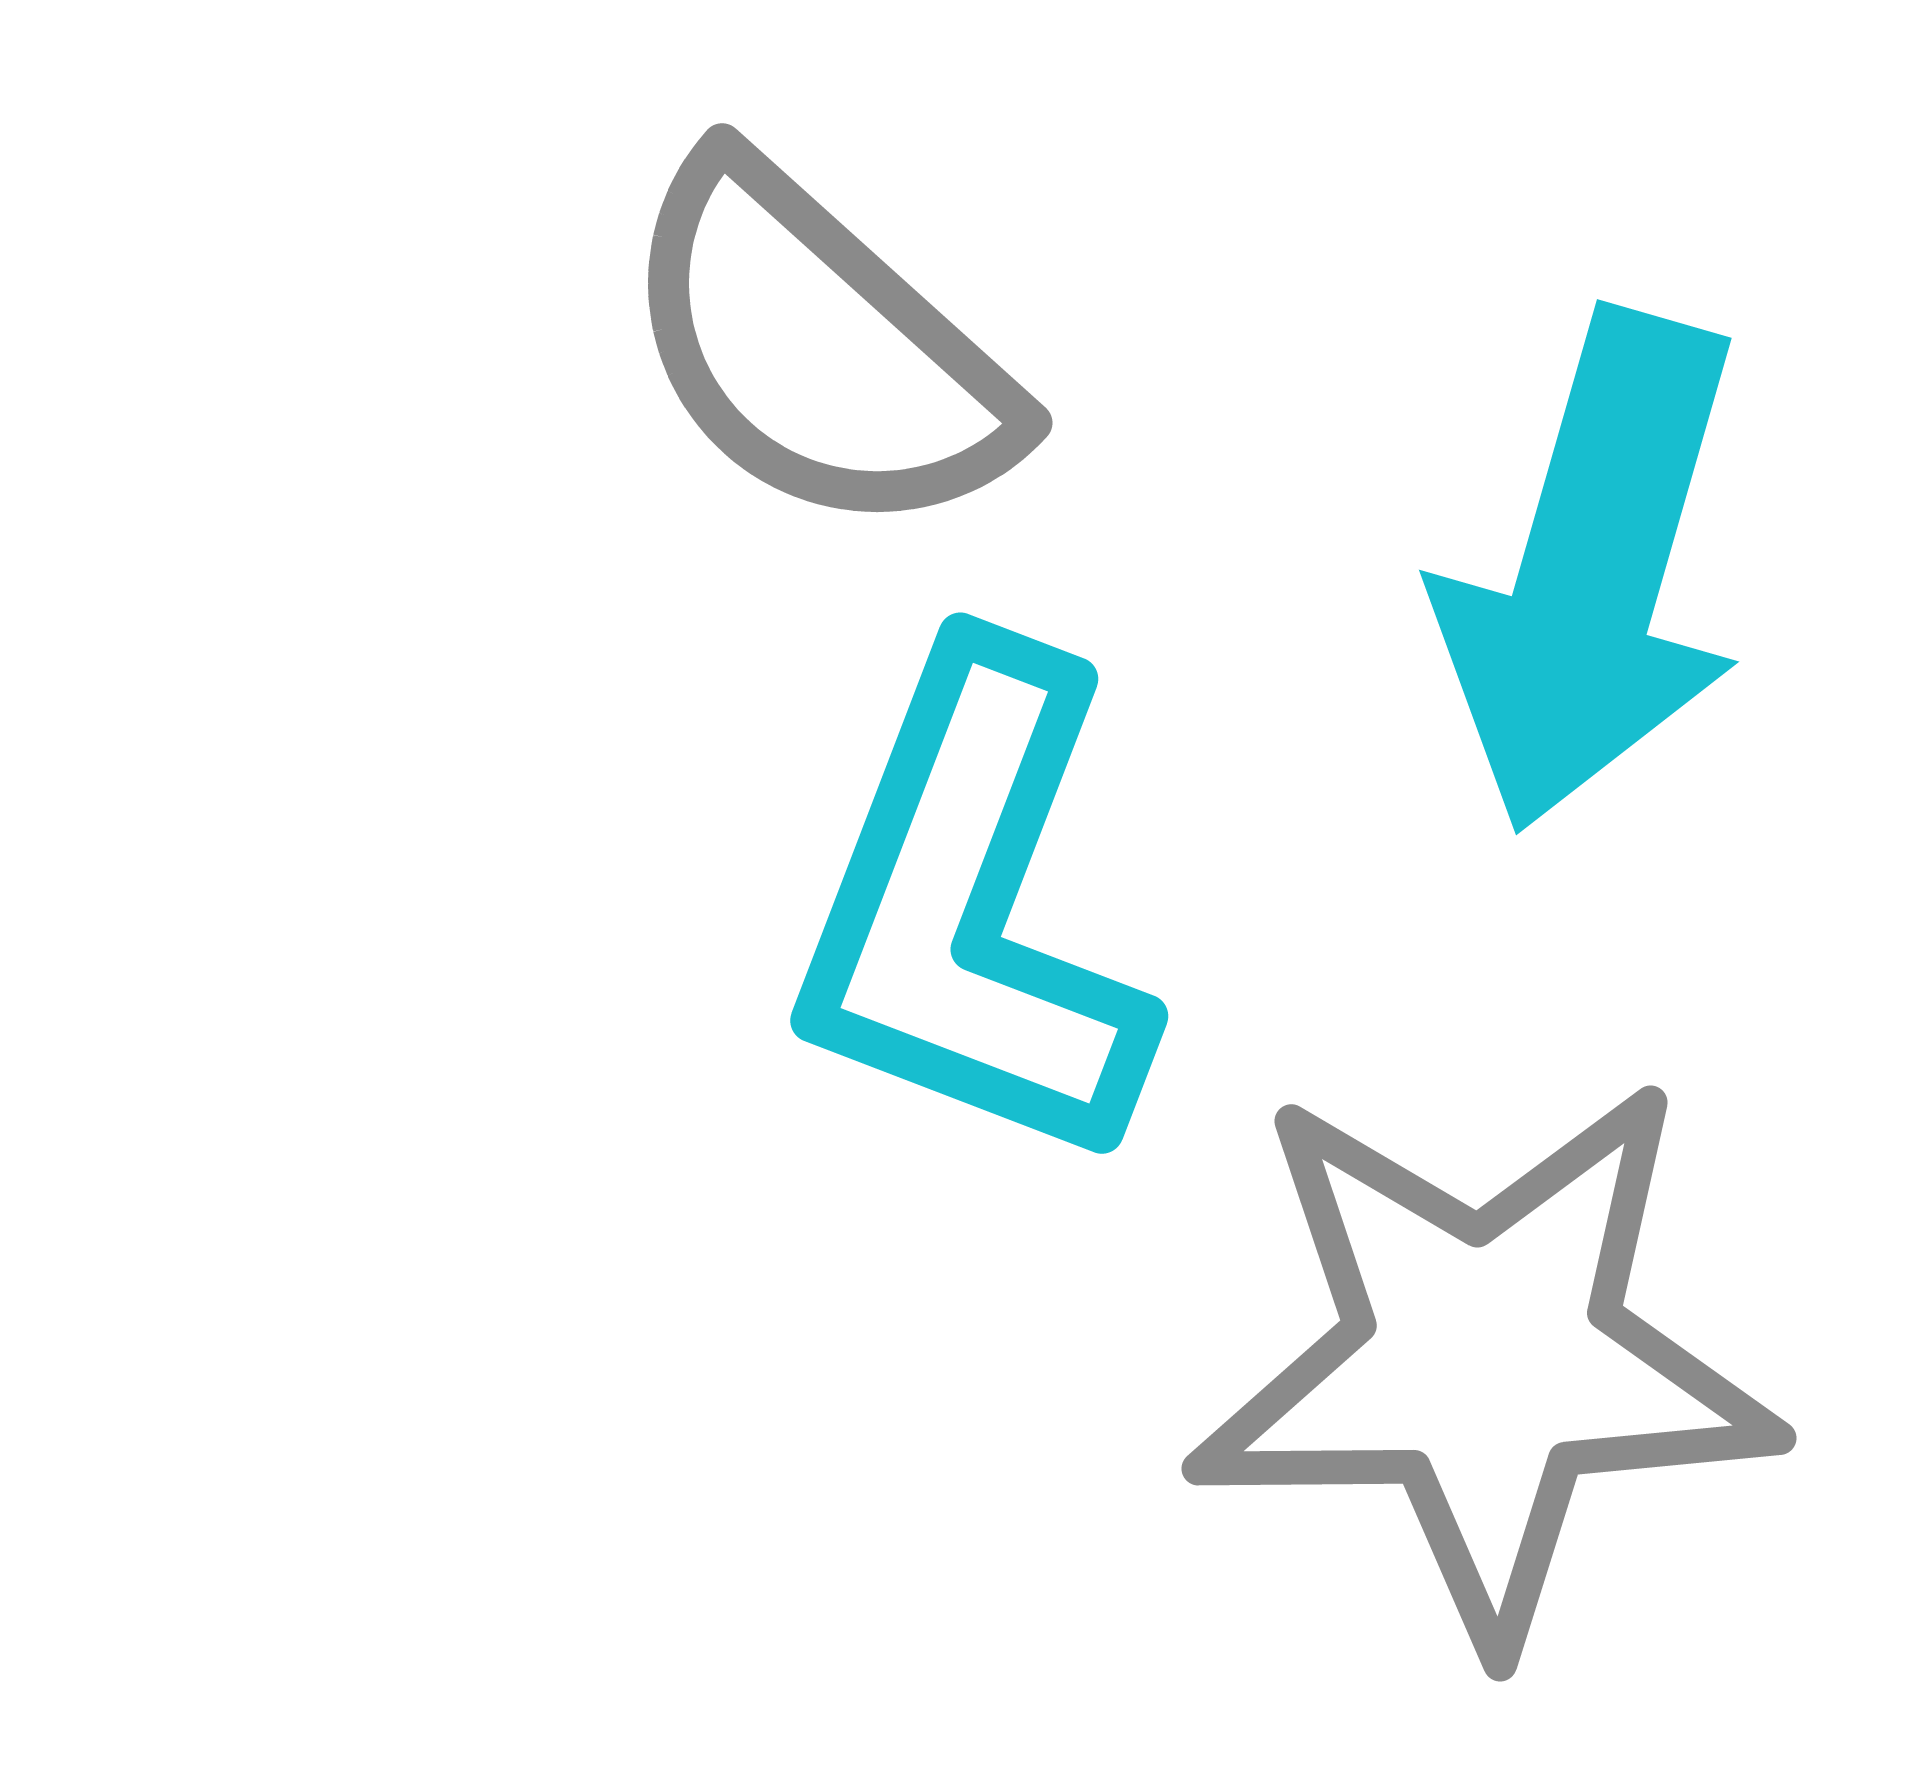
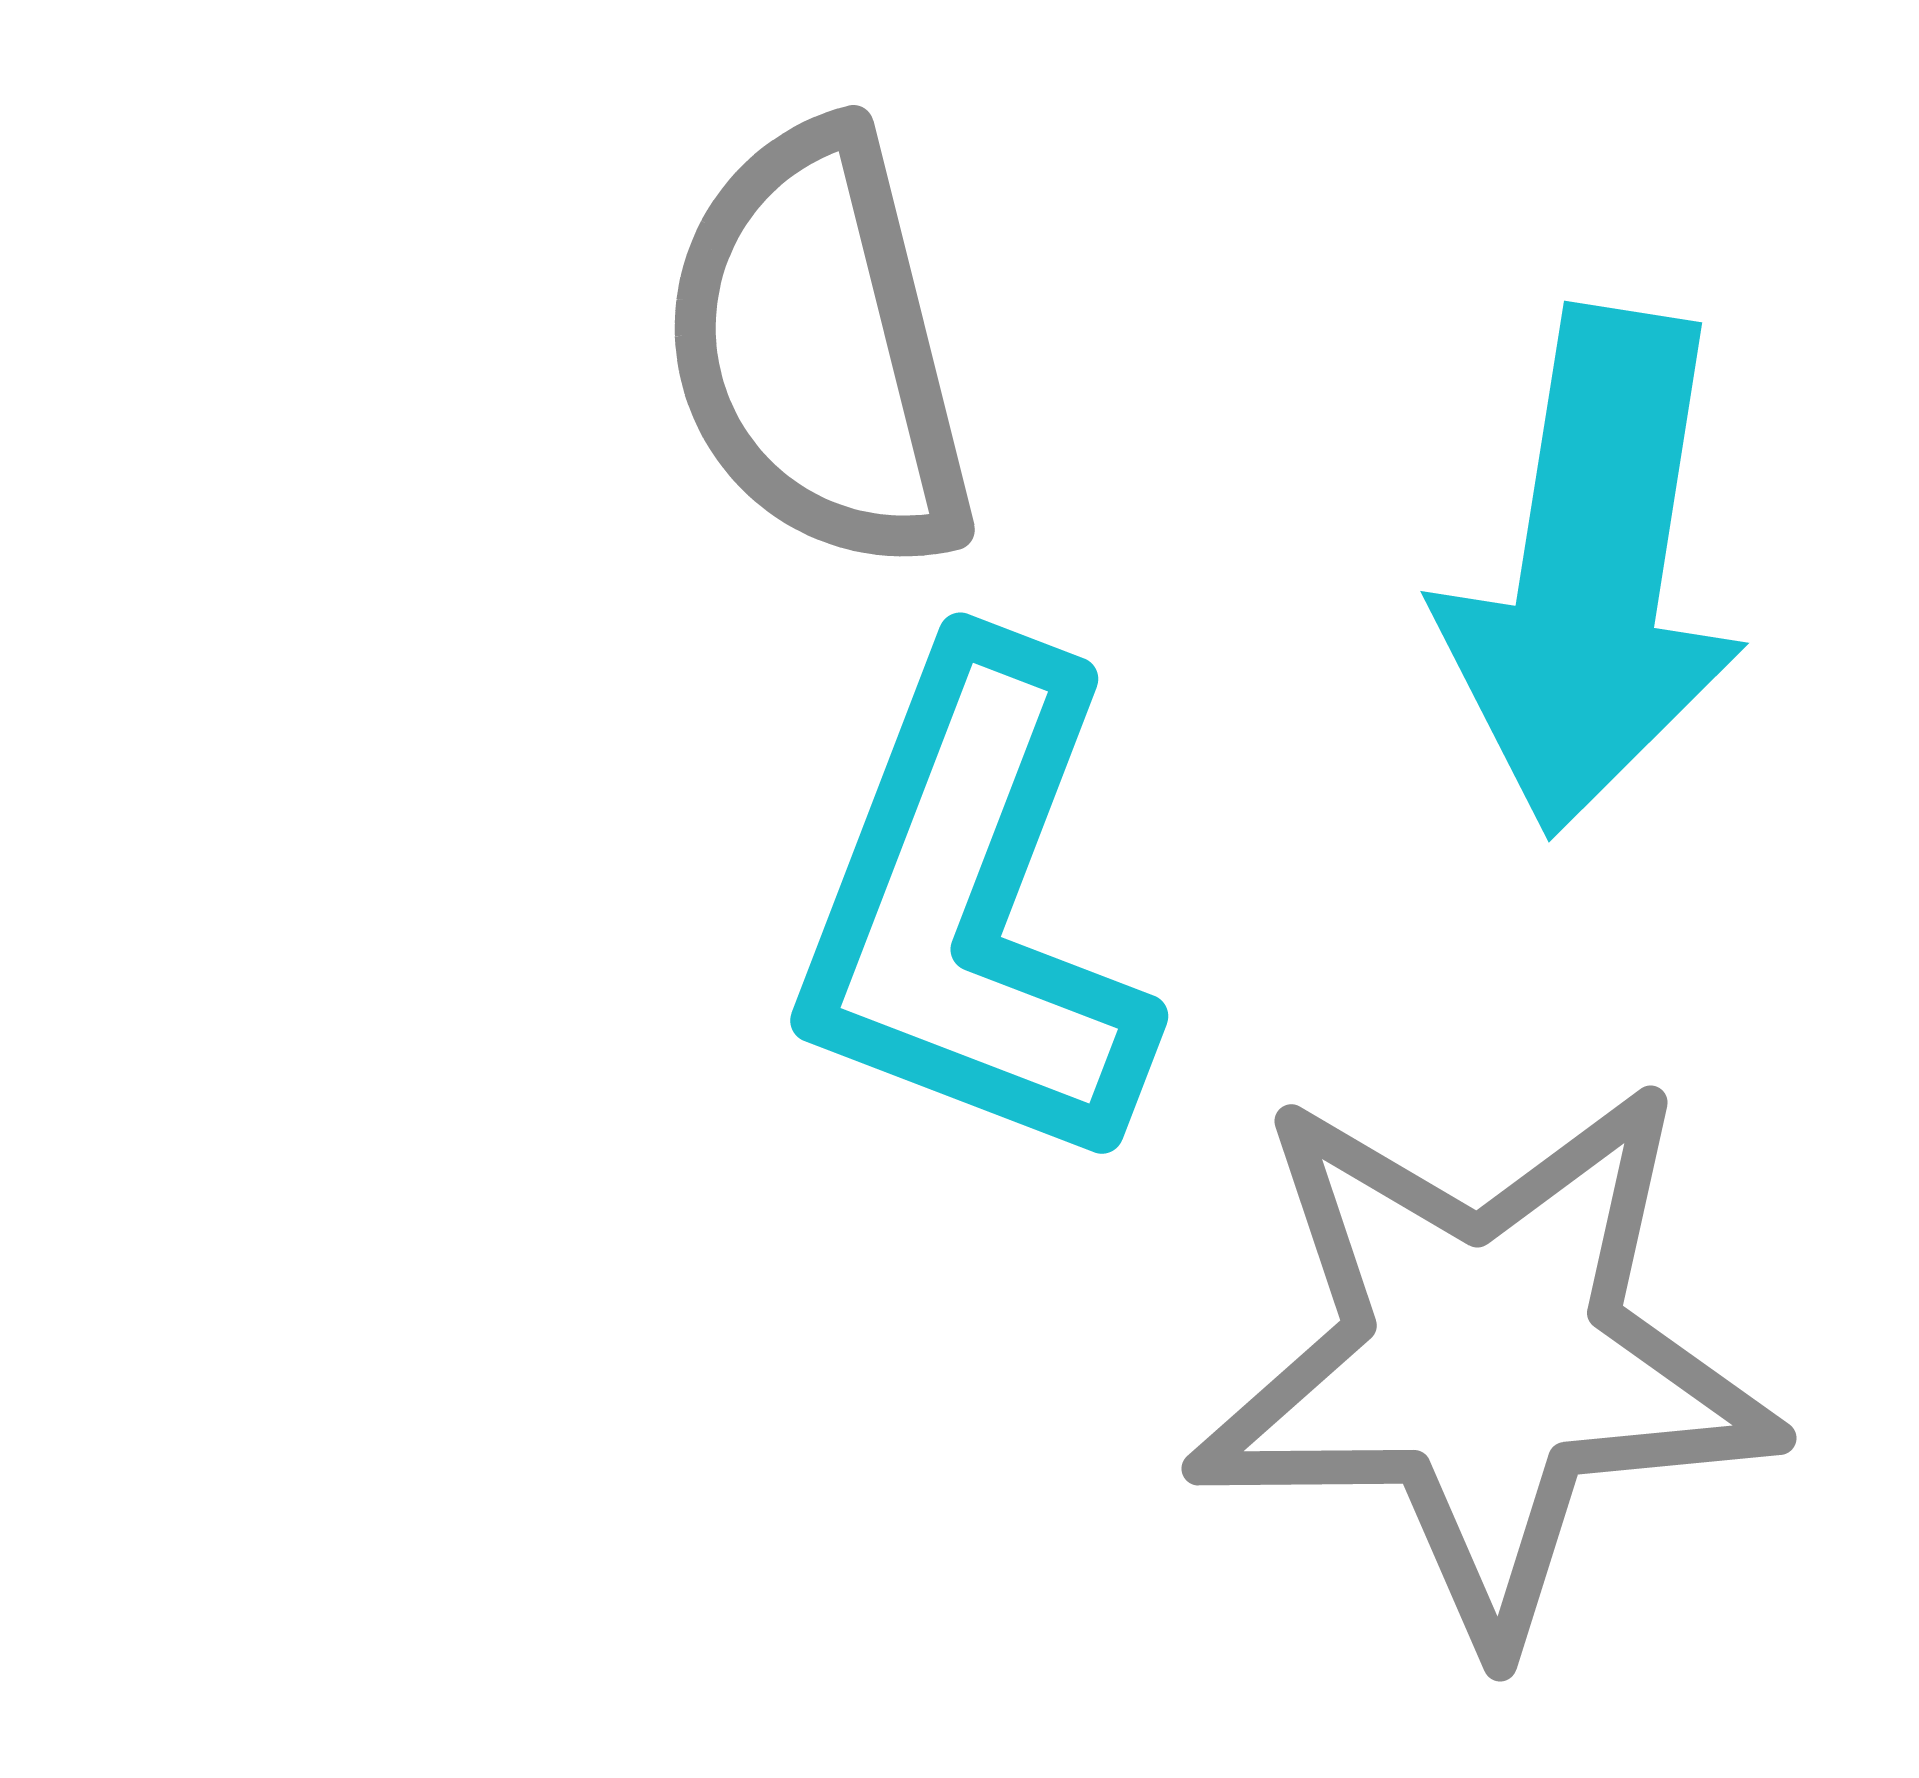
gray semicircle: rotated 34 degrees clockwise
cyan arrow: rotated 7 degrees counterclockwise
